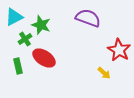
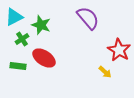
purple semicircle: rotated 30 degrees clockwise
green cross: moved 3 px left
green rectangle: rotated 70 degrees counterclockwise
yellow arrow: moved 1 px right, 1 px up
